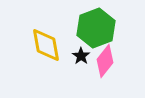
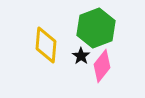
yellow diamond: rotated 15 degrees clockwise
pink diamond: moved 3 px left, 5 px down
